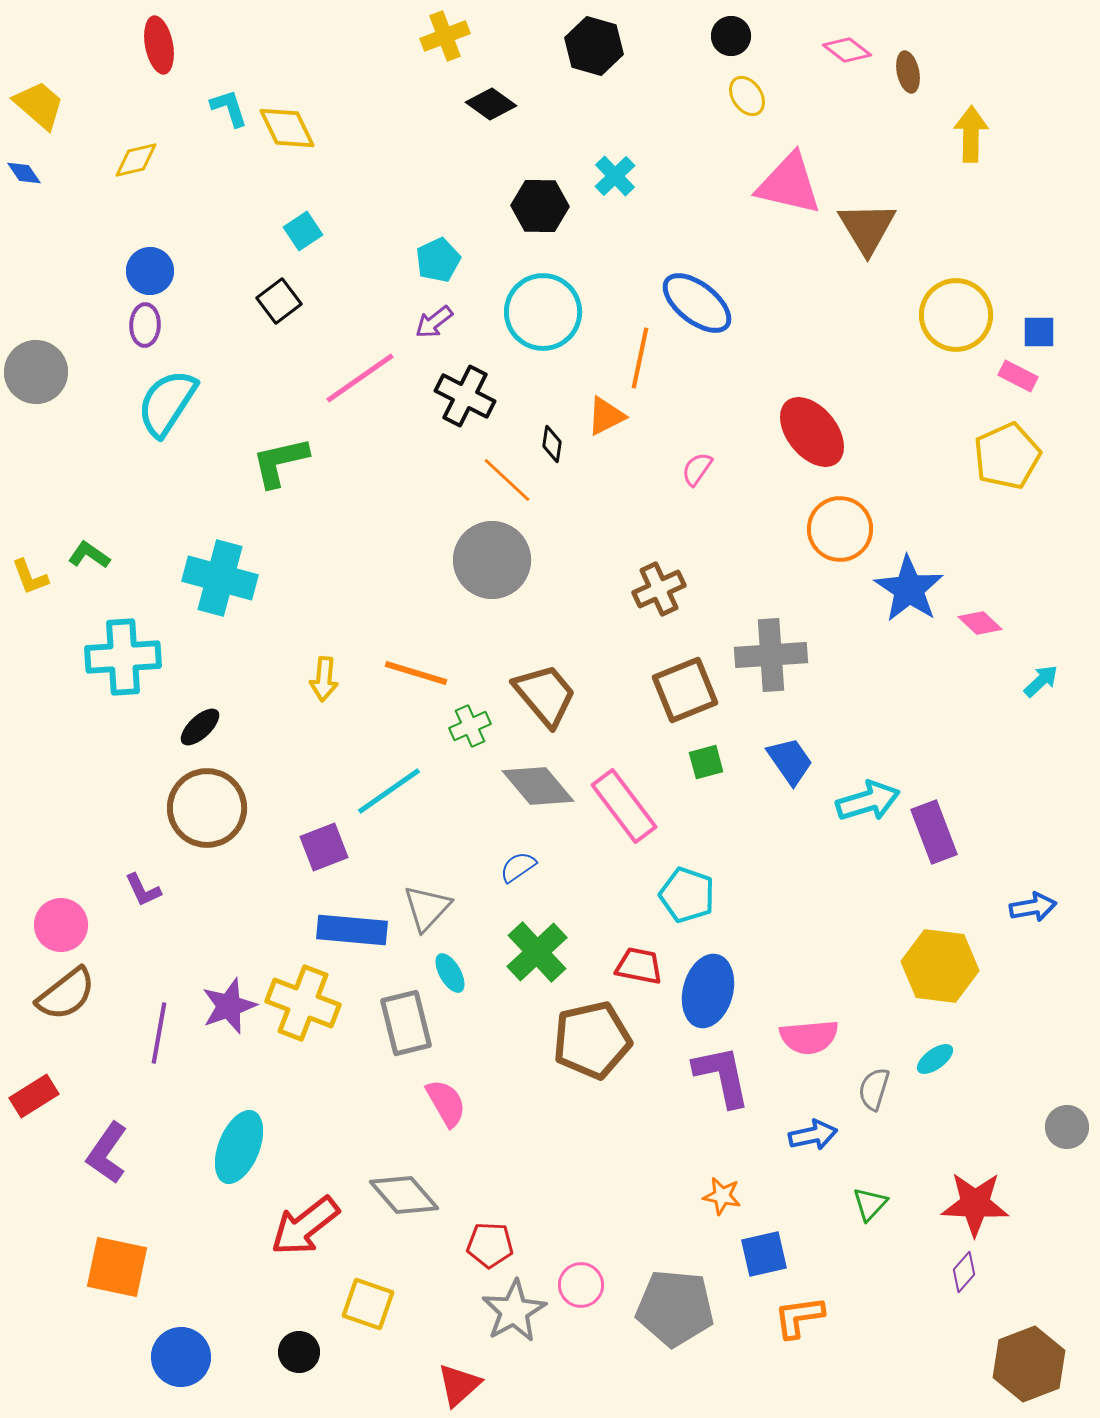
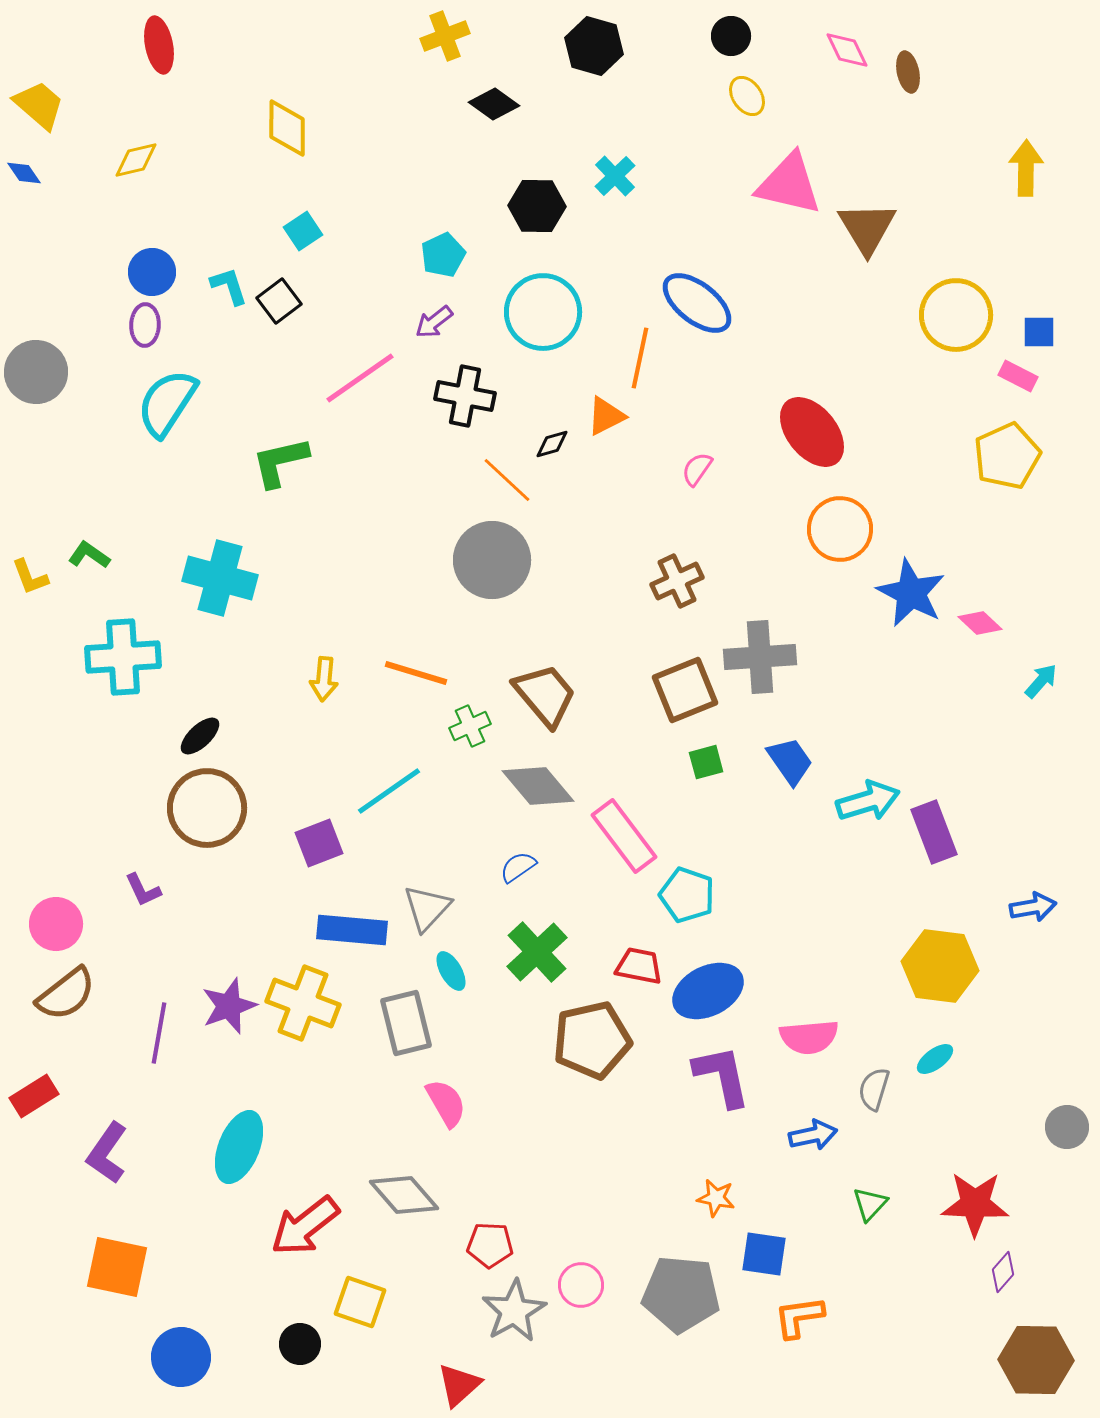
pink diamond at (847, 50): rotated 27 degrees clockwise
black diamond at (491, 104): moved 3 px right
cyan L-shape at (229, 108): moved 178 px down
yellow diamond at (287, 128): rotated 26 degrees clockwise
yellow arrow at (971, 134): moved 55 px right, 34 px down
black hexagon at (540, 206): moved 3 px left
cyan pentagon at (438, 260): moved 5 px right, 5 px up
blue circle at (150, 271): moved 2 px right, 1 px down
black cross at (465, 396): rotated 16 degrees counterclockwise
black diamond at (552, 444): rotated 66 degrees clockwise
brown cross at (659, 589): moved 18 px right, 8 px up
blue star at (909, 589): moved 2 px right, 4 px down; rotated 6 degrees counterclockwise
gray cross at (771, 655): moved 11 px left, 2 px down
cyan arrow at (1041, 681): rotated 6 degrees counterclockwise
black ellipse at (200, 727): moved 9 px down
pink rectangle at (624, 806): moved 30 px down
purple square at (324, 847): moved 5 px left, 4 px up
pink circle at (61, 925): moved 5 px left, 1 px up
cyan ellipse at (450, 973): moved 1 px right, 2 px up
blue ellipse at (708, 991): rotated 48 degrees clockwise
orange star at (722, 1196): moved 6 px left, 2 px down
blue square at (764, 1254): rotated 21 degrees clockwise
purple diamond at (964, 1272): moved 39 px right
yellow square at (368, 1304): moved 8 px left, 2 px up
gray pentagon at (675, 1308): moved 6 px right, 14 px up
black circle at (299, 1352): moved 1 px right, 8 px up
brown hexagon at (1029, 1364): moved 7 px right, 4 px up; rotated 22 degrees clockwise
